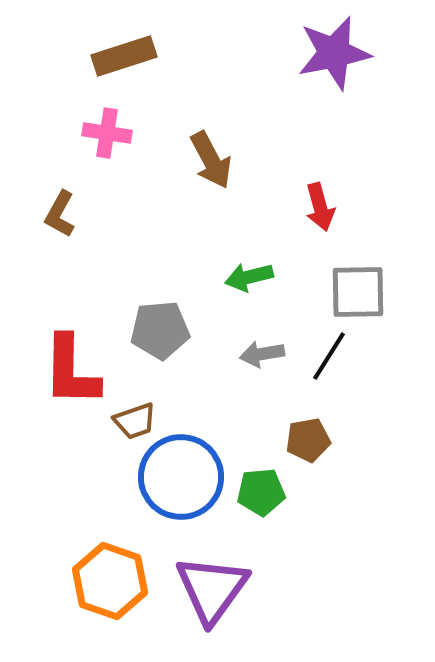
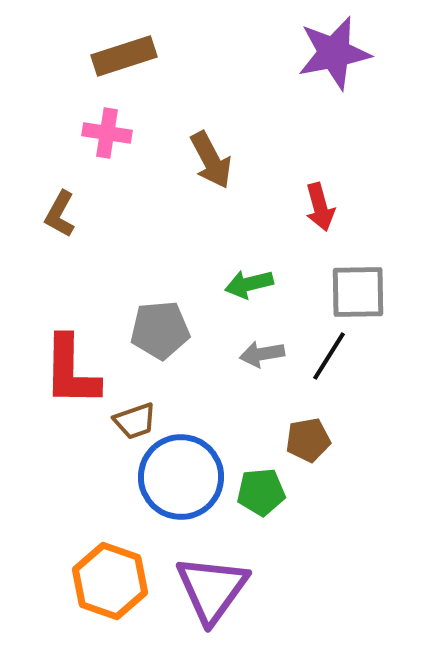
green arrow: moved 7 px down
